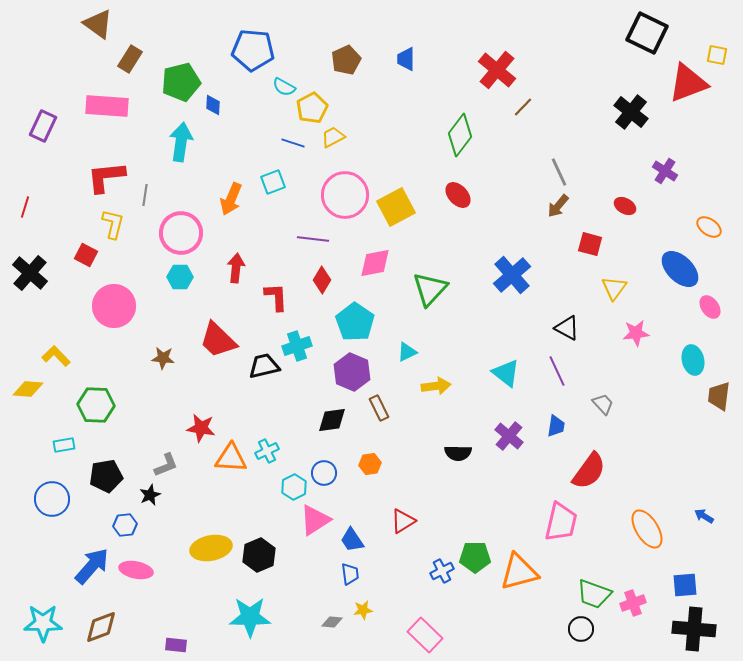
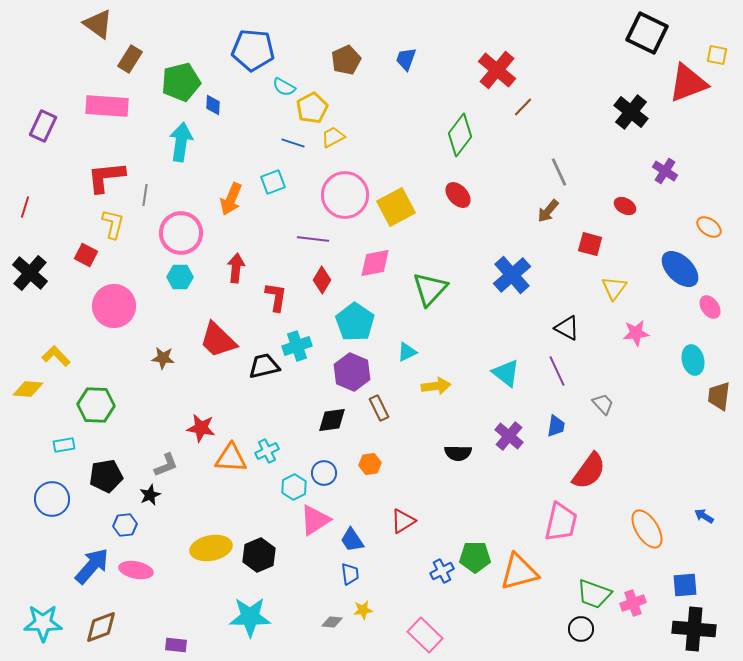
blue trapezoid at (406, 59): rotated 20 degrees clockwise
brown arrow at (558, 206): moved 10 px left, 5 px down
red L-shape at (276, 297): rotated 12 degrees clockwise
